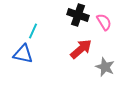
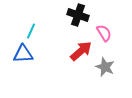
pink semicircle: moved 11 px down
cyan line: moved 2 px left
red arrow: moved 2 px down
blue triangle: rotated 15 degrees counterclockwise
